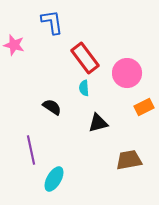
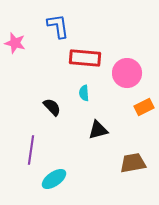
blue L-shape: moved 6 px right, 4 px down
pink star: moved 1 px right, 2 px up
red rectangle: rotated 48 degrees counterclockwise
cyan semicircle: moved 5 px down
black semicircle: rotated 12 degrees clockwise
black triangle: moved 7 px down
purple line: rotated 20 degrees clockwise
brown trapezoid: moved 4 px right, 3 px down
cyan ellipse: rotated 25 degrees clockwise
